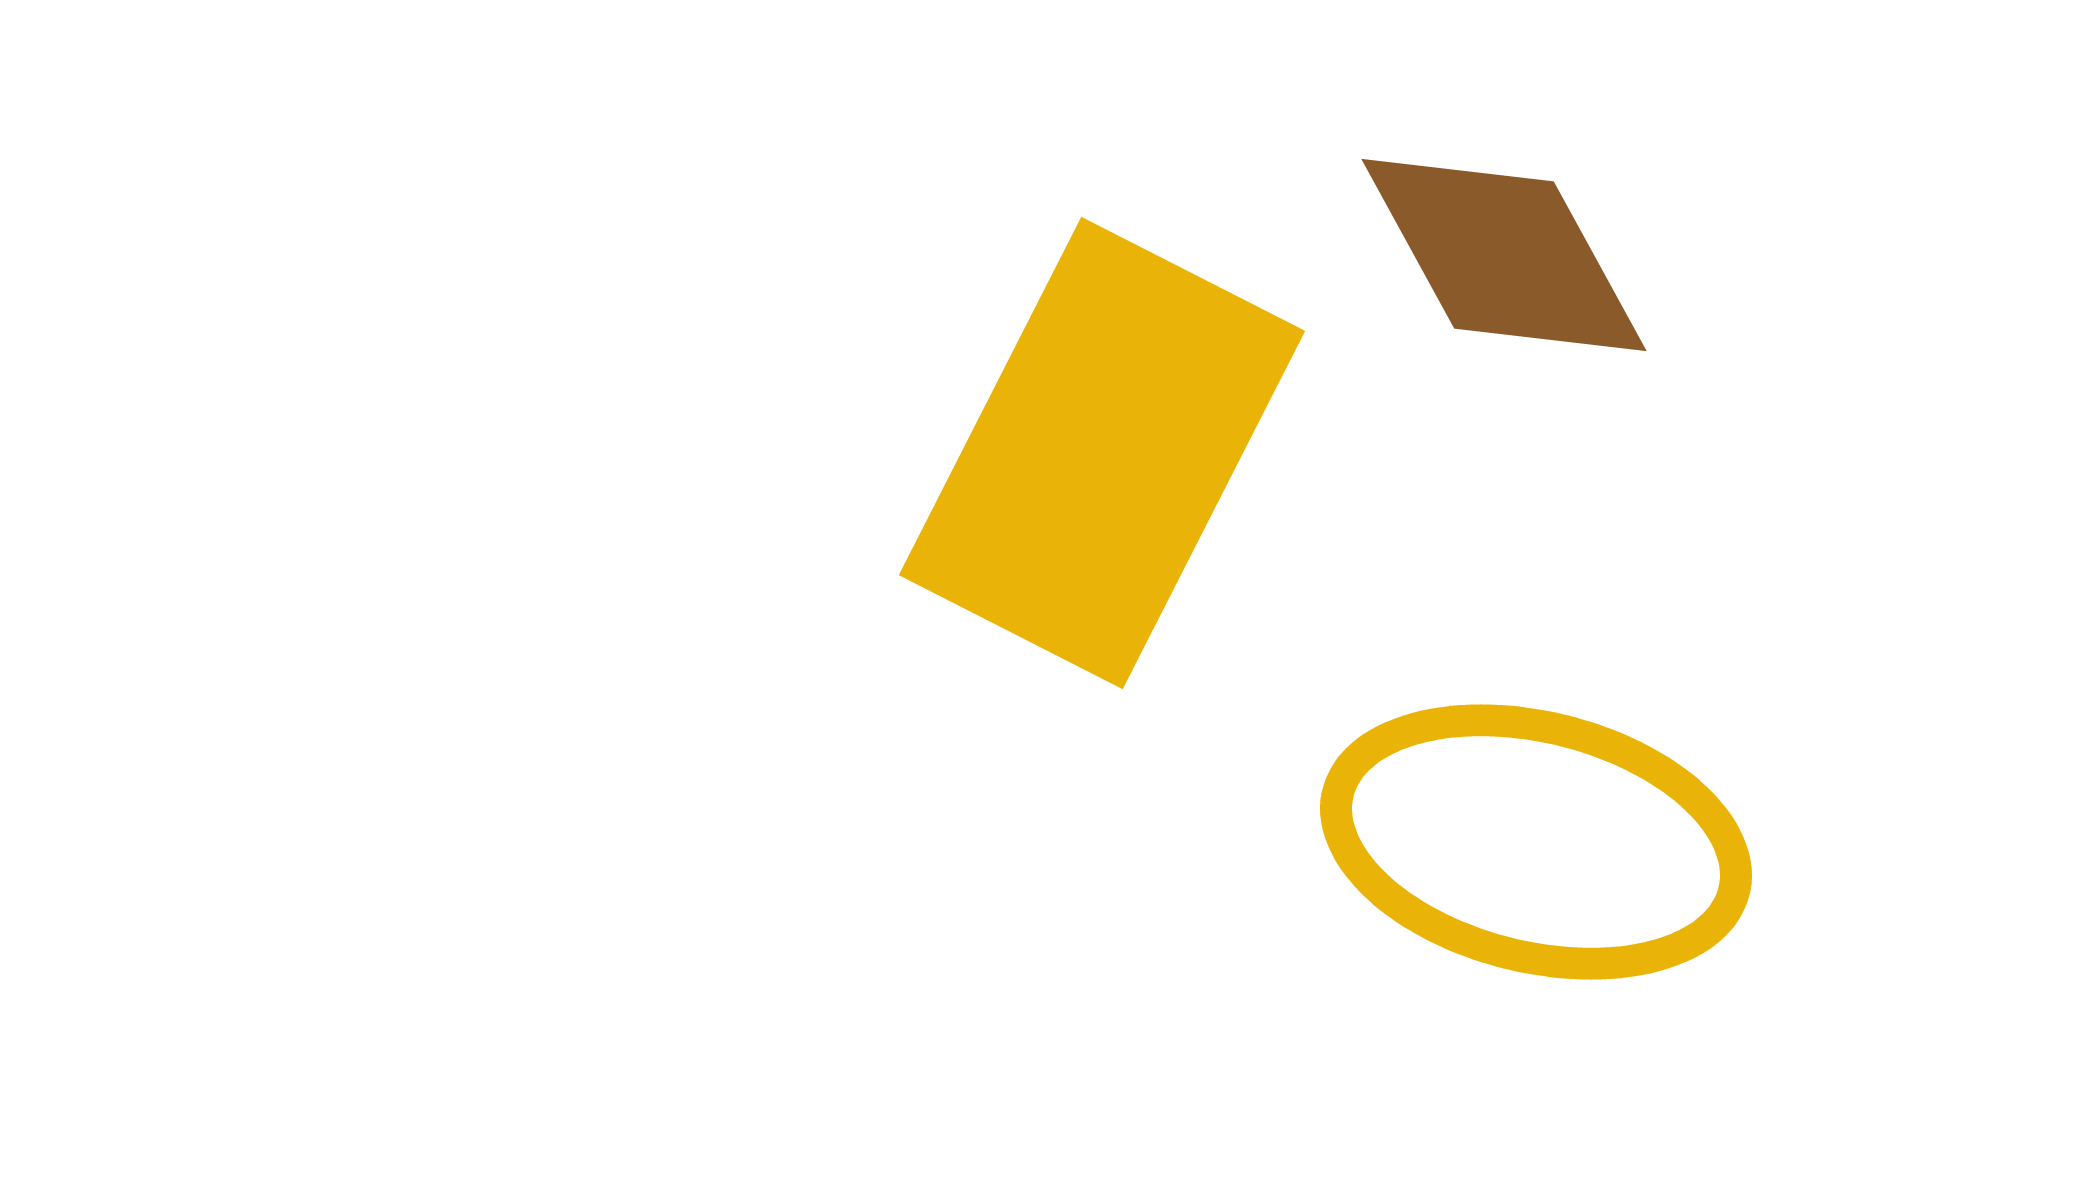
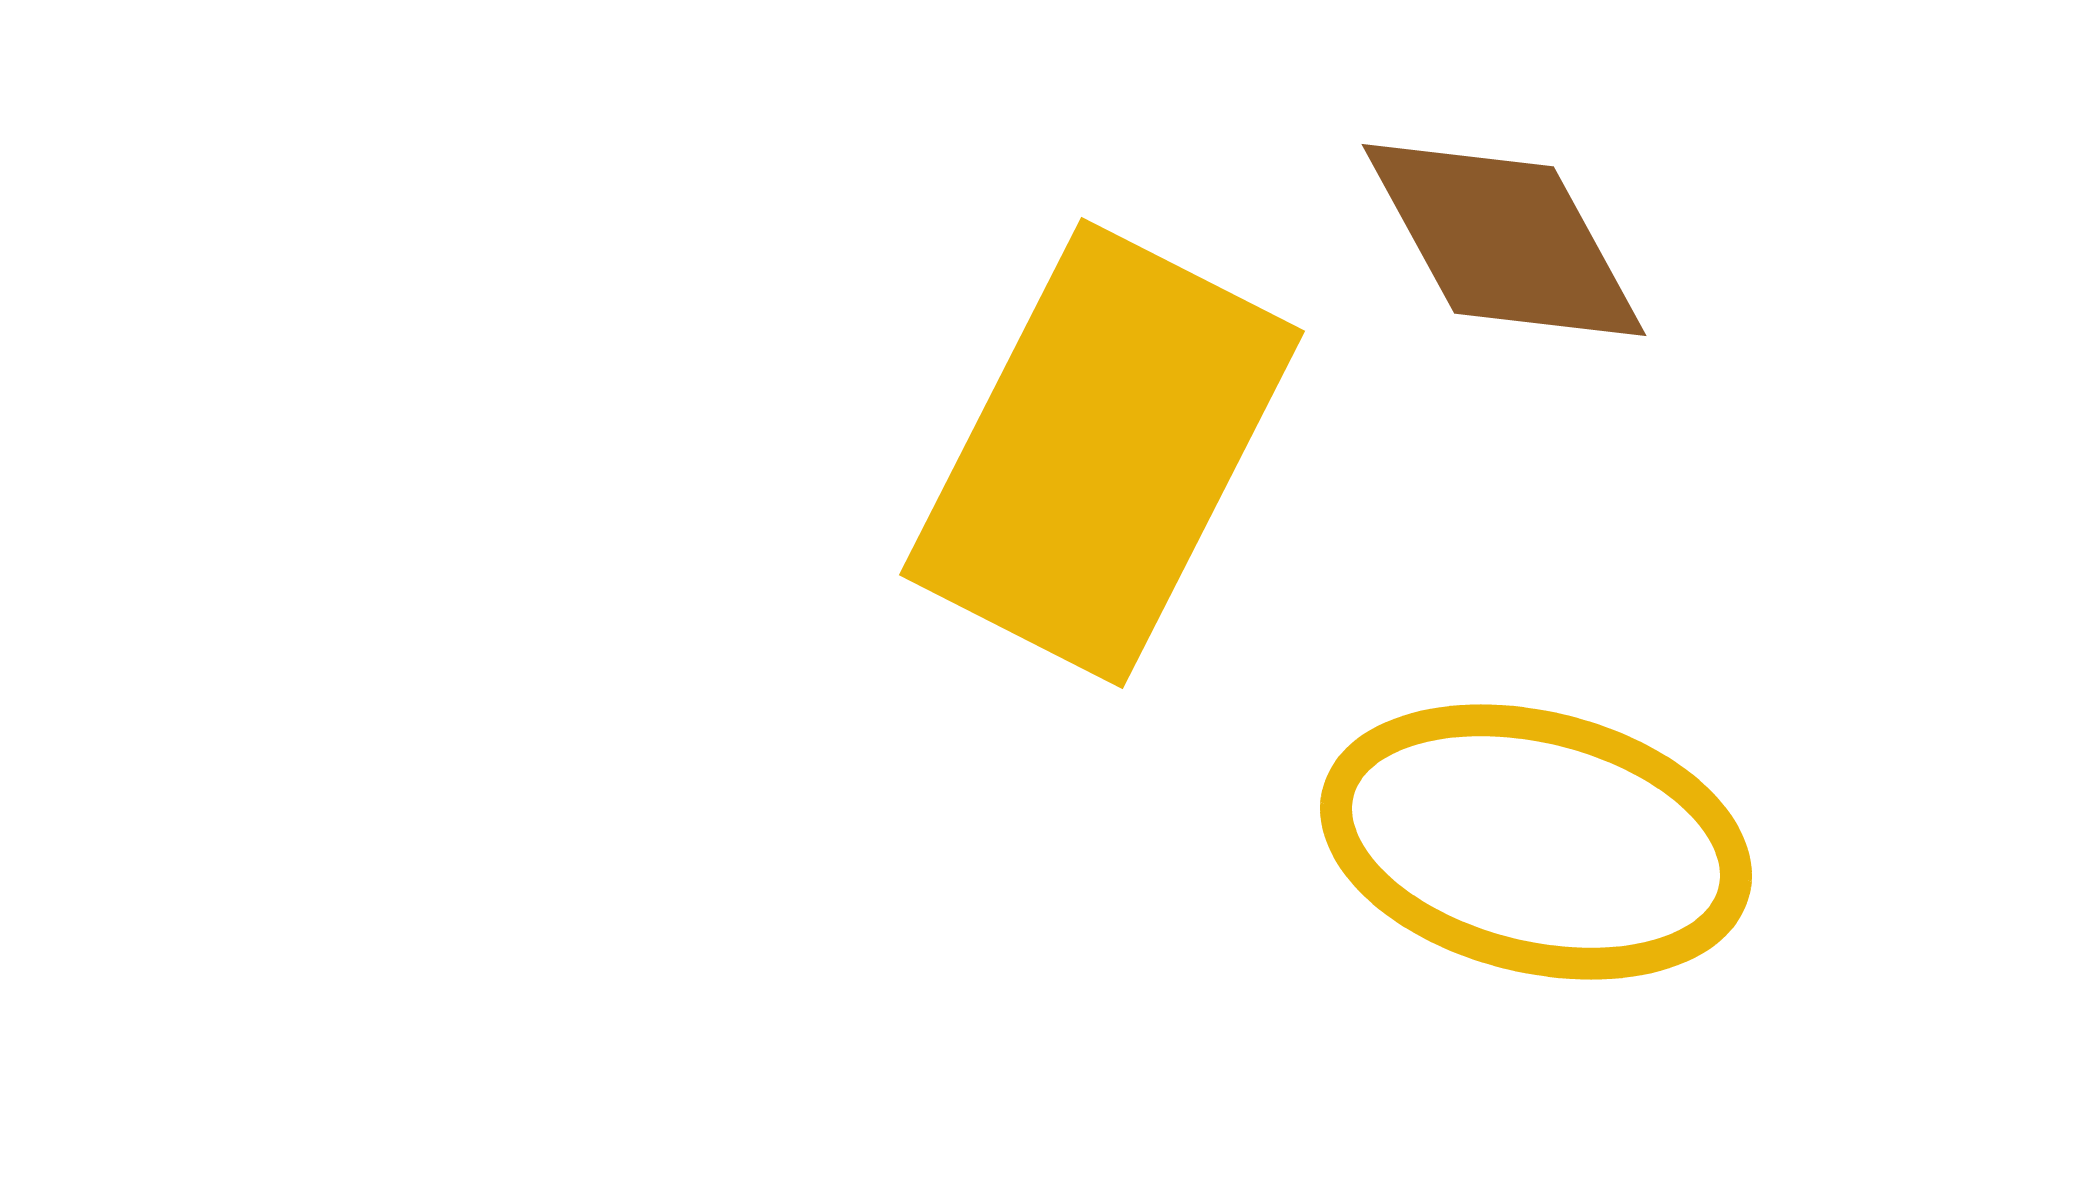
brown diamond: moved 15 px up
